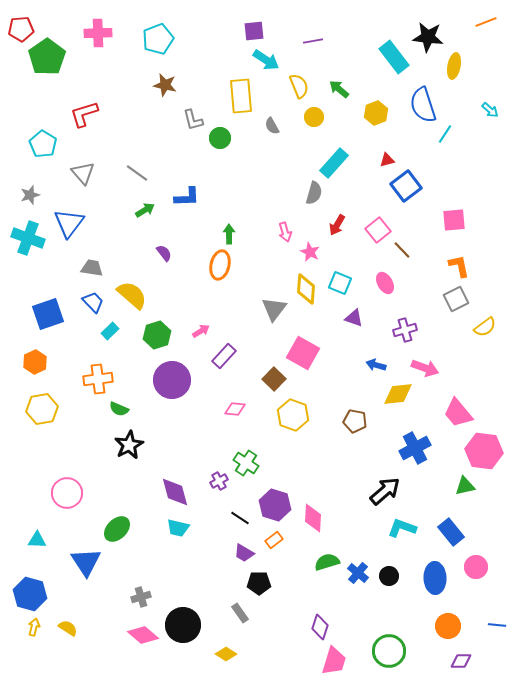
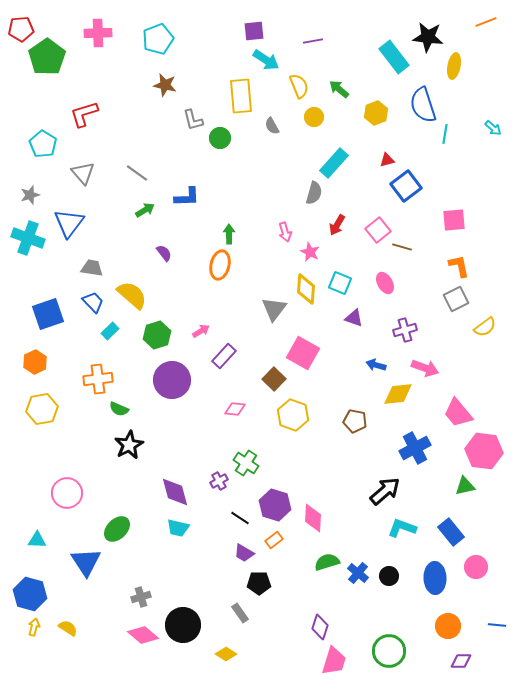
cyan arrow at (490, 110): moved 3 px right, 18 px down
cyan line at (445, 134): rotated 24 degrees counterclockwise
brown line at (402, 250): moved 3 px up; rotated 30 degrees counterclockwise
